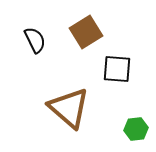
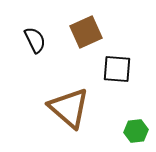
brown square: rotated 8 degrees clockwise
green hexagon: moved 2 px down
